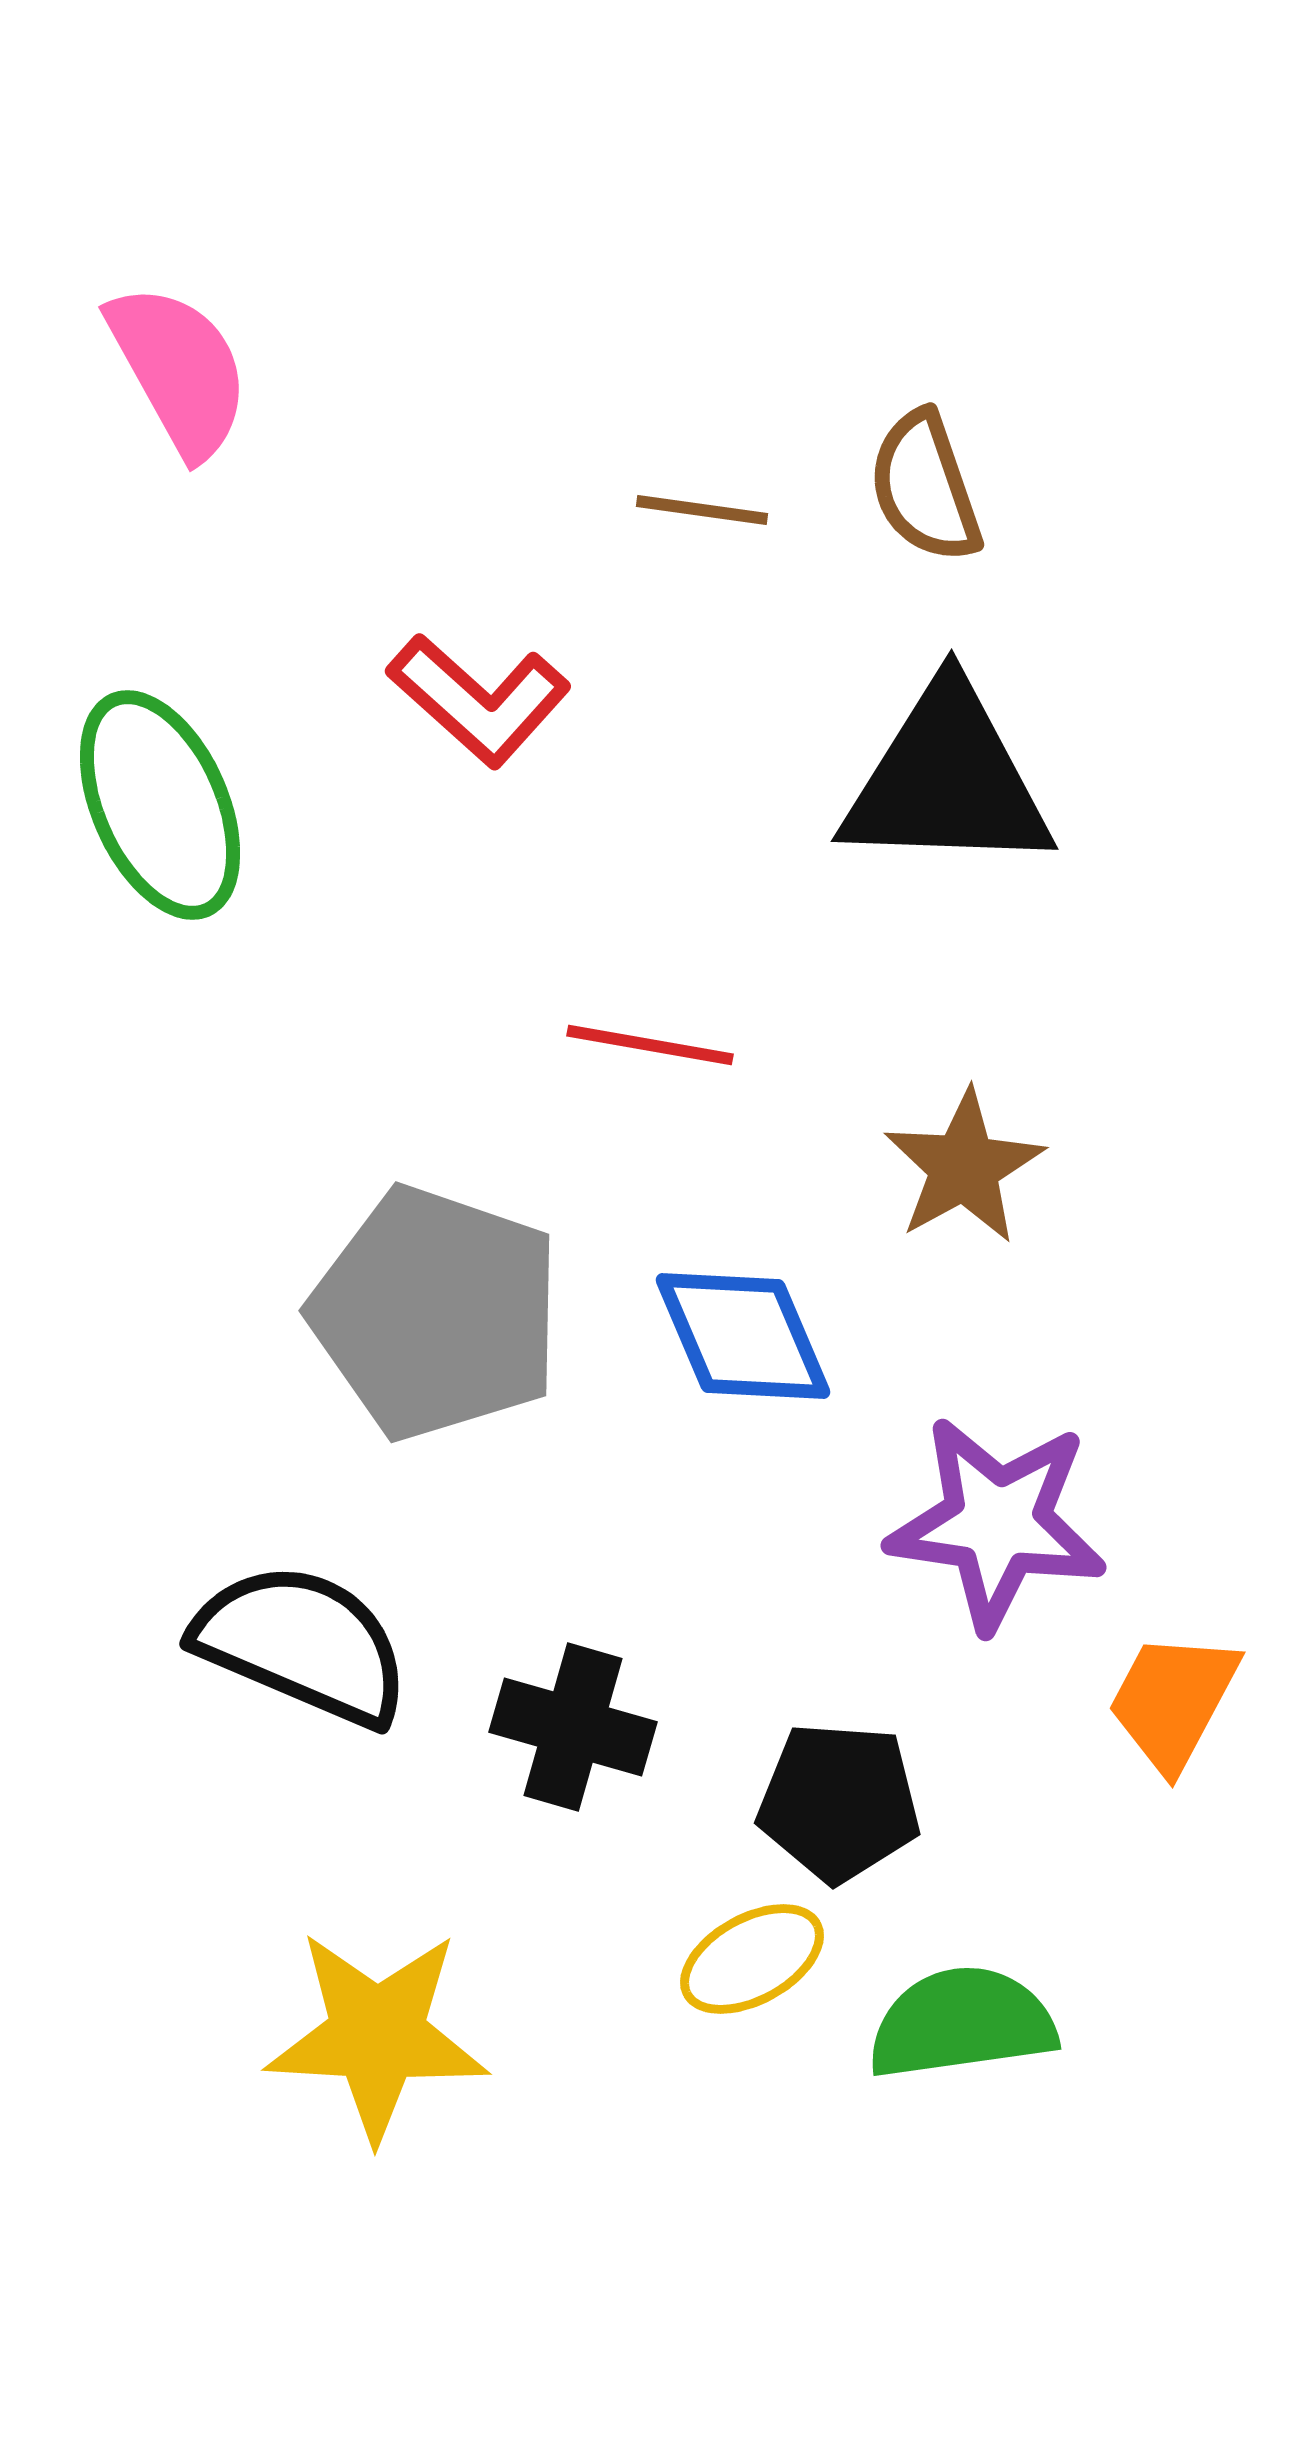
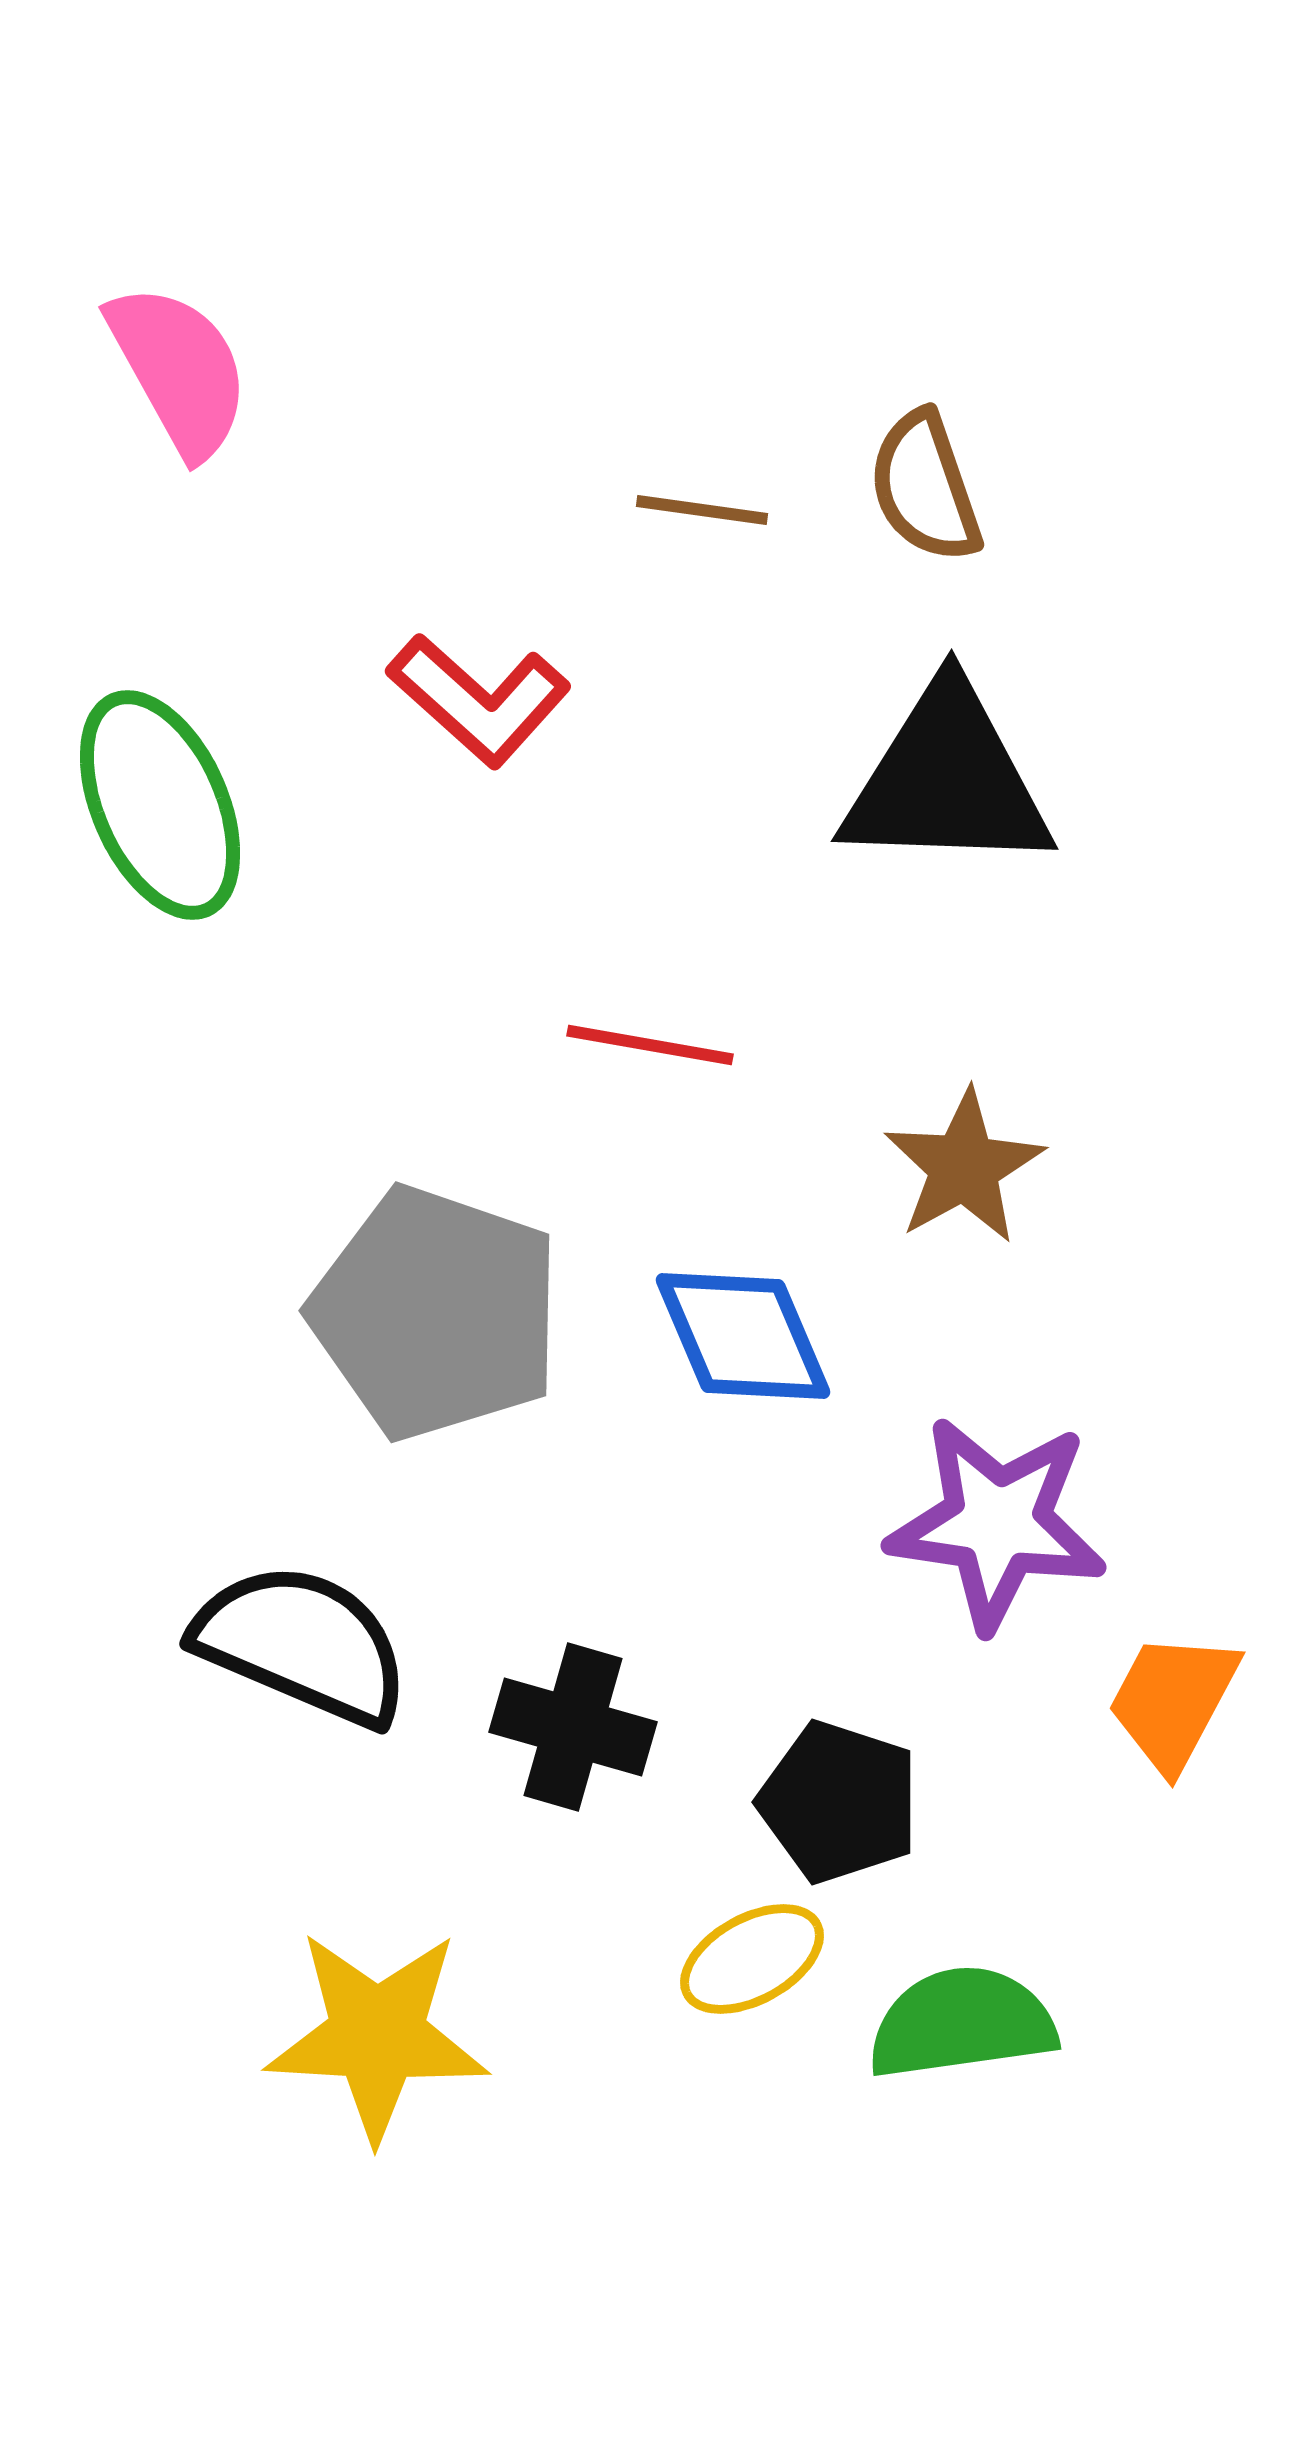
black pentagon: rotated 14 degrees clockwise
